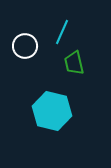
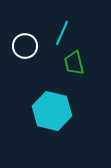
cyan line: moved 1 px down
